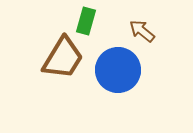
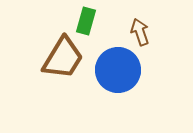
brown arrow: moved 2 px left, 1 px down; rotated 32 degrees clockwise
